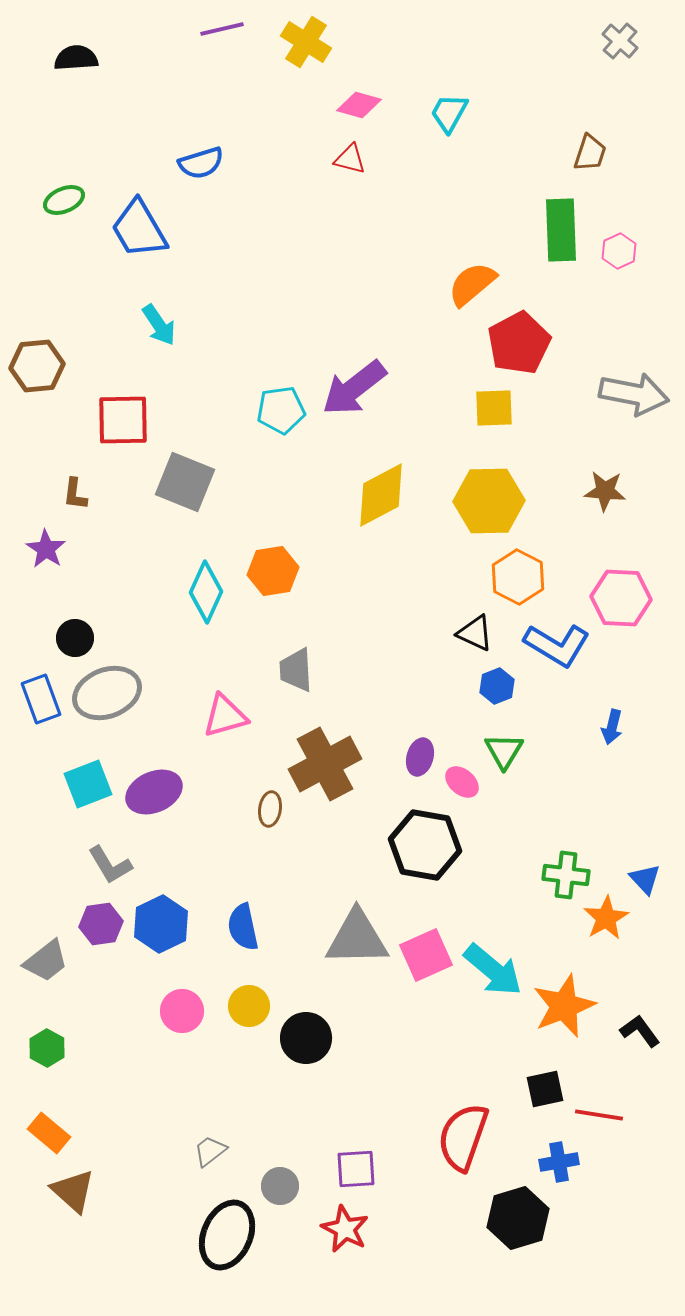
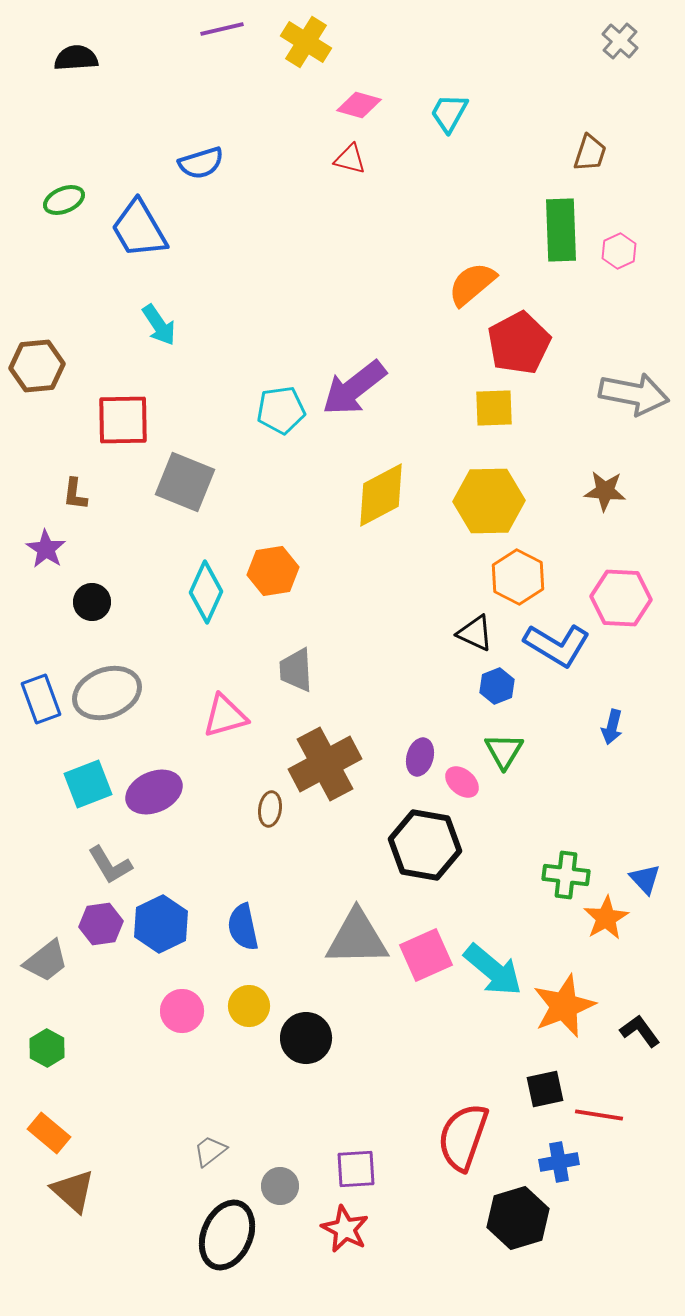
black circle at (75, 638): moved 17 px right, 36 px up
